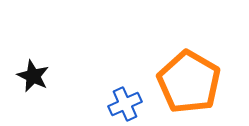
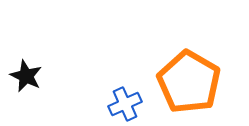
black star: moved 7 px left
